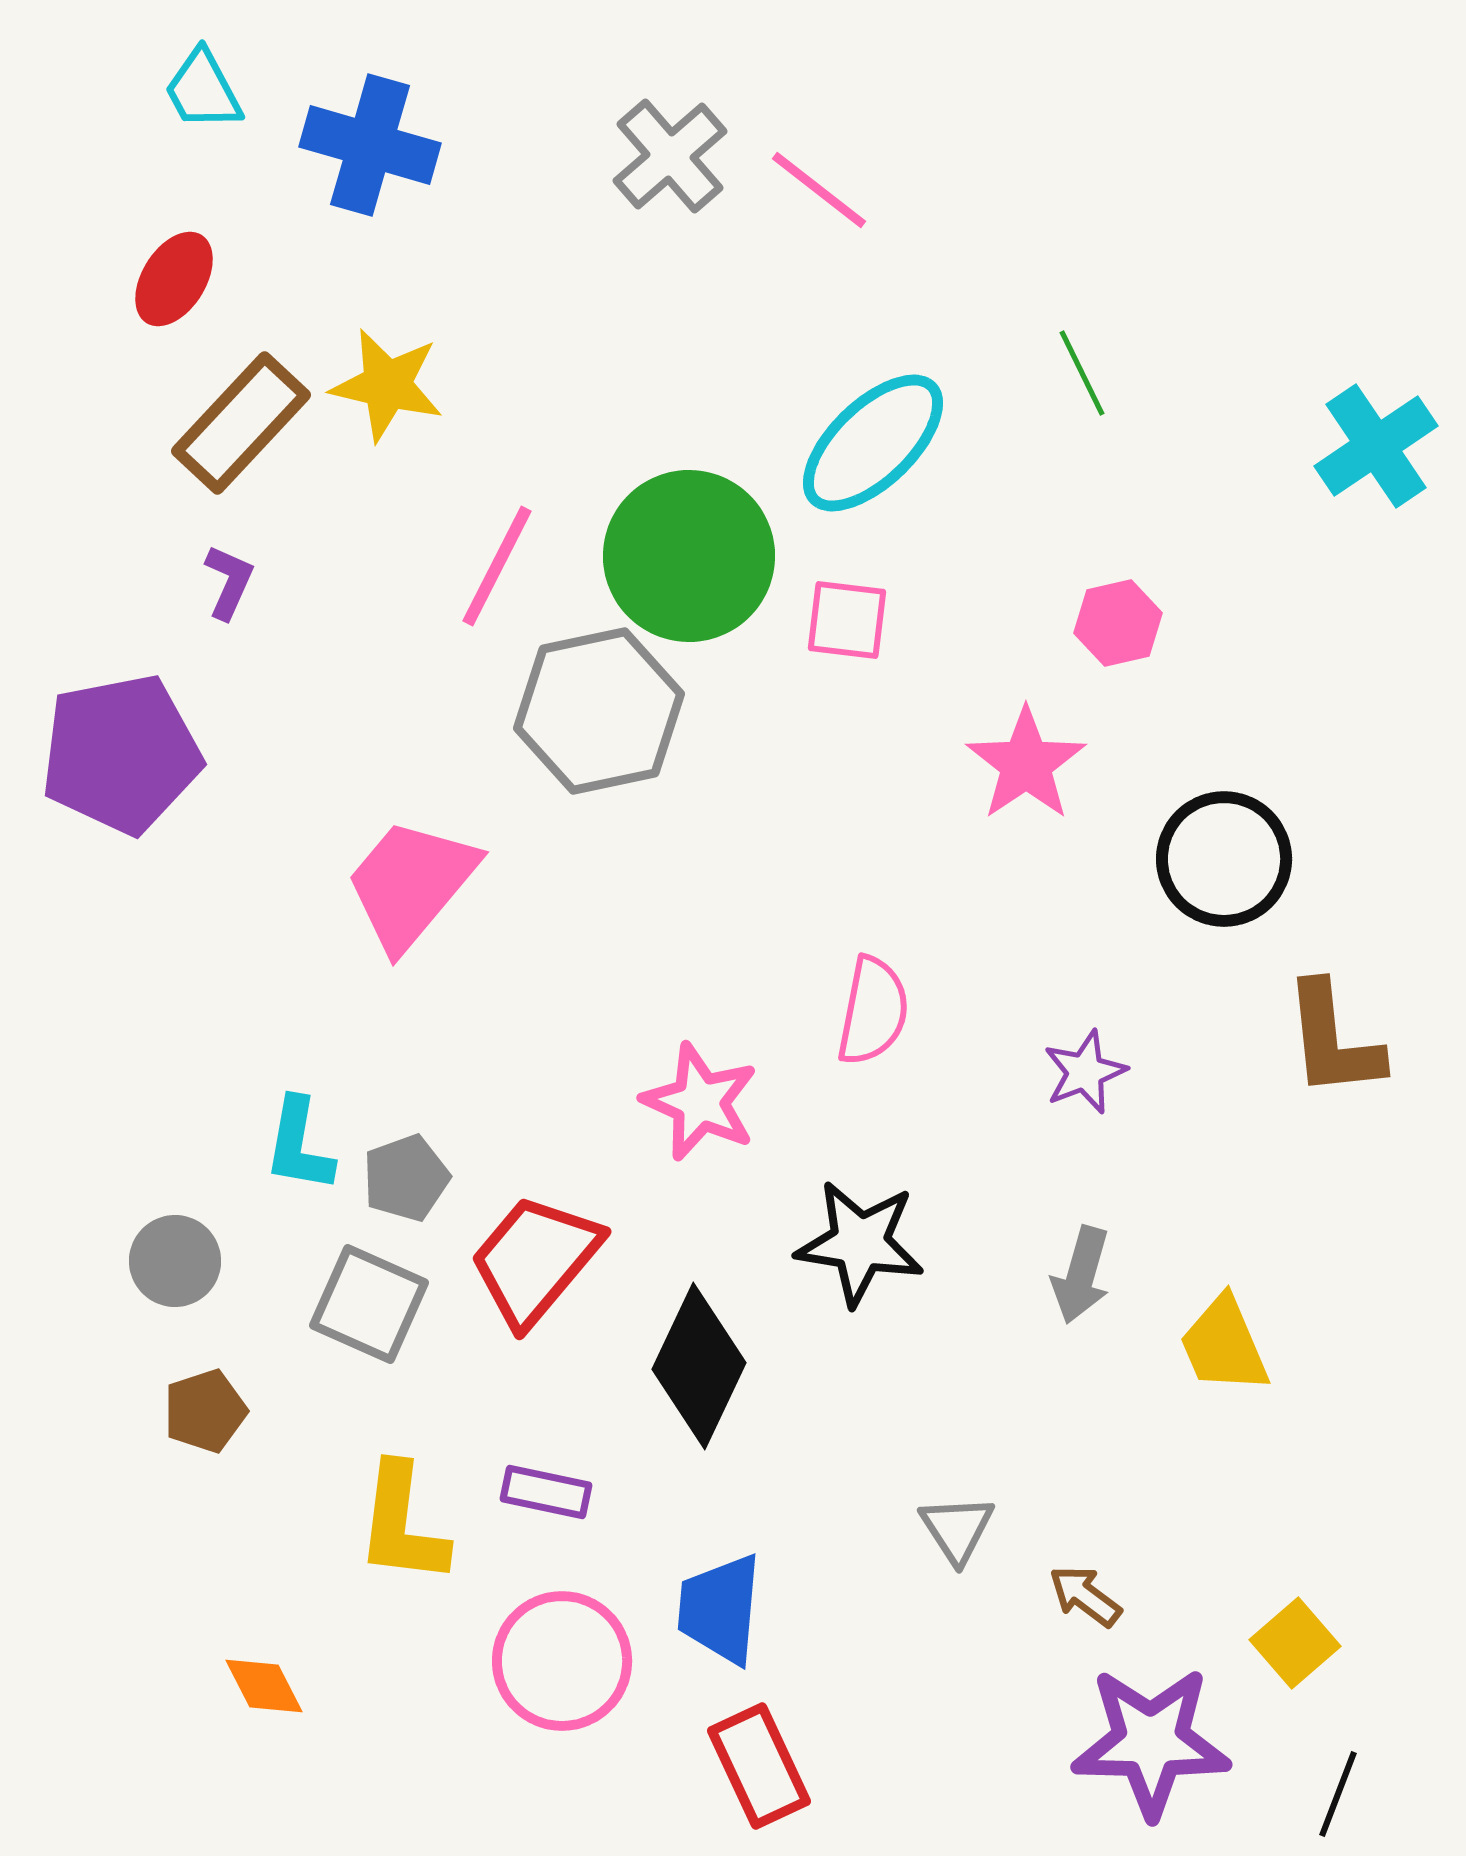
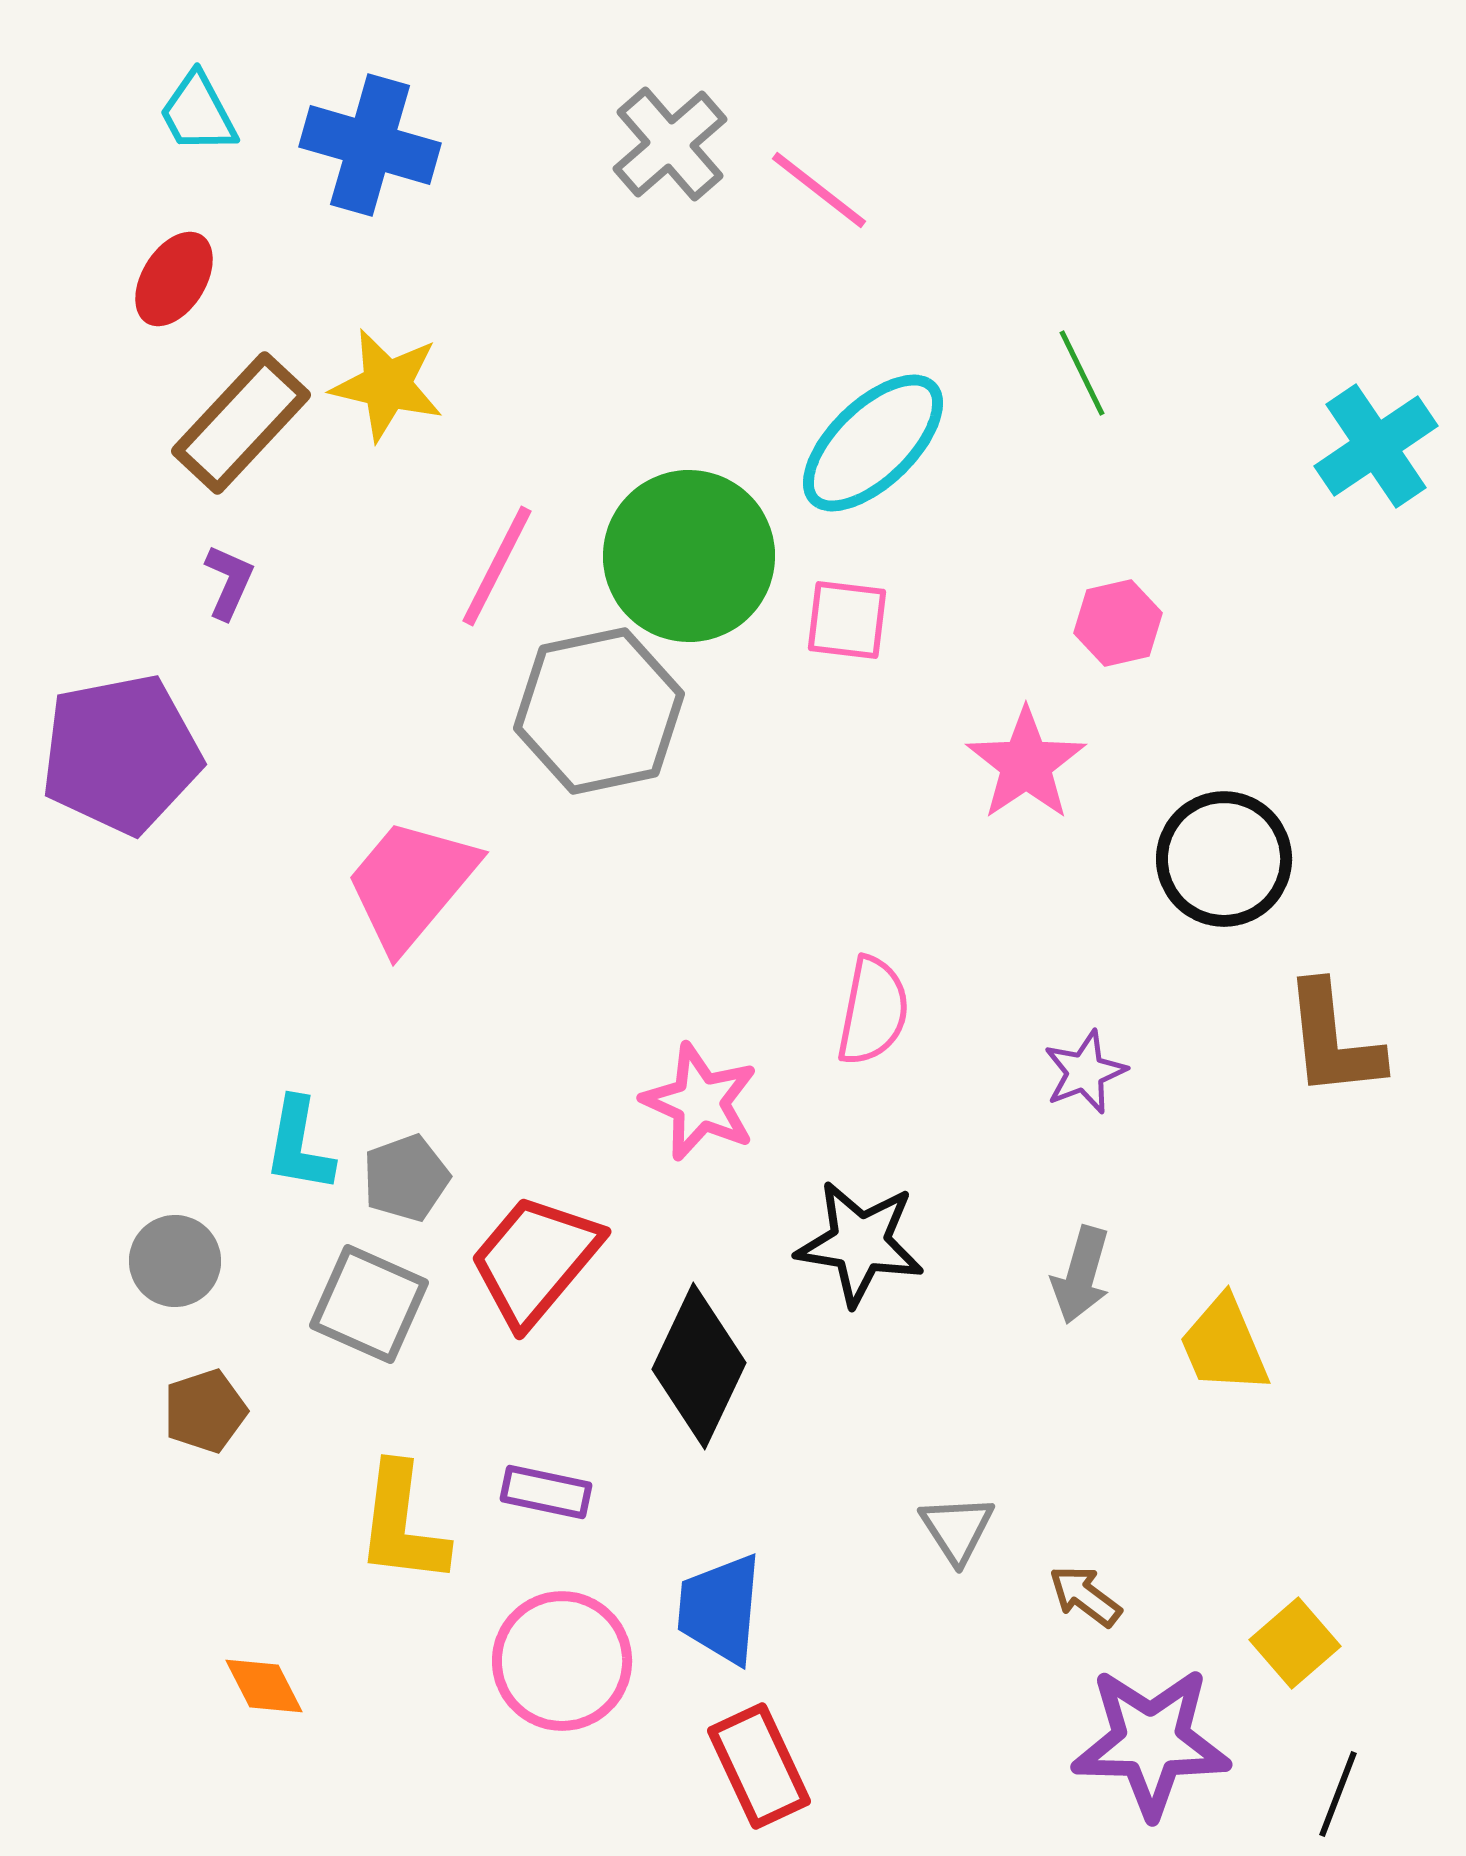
cyan trapezoid at (203, 90): moved 5 px left, 23 px down
gray cross at (670, 156): moved 12 px up
